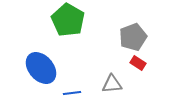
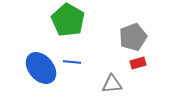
red rectangle: rotated 49 degrees counterclockwise
blue line: moved 31 px up; rotated 12 degrees clockwise
